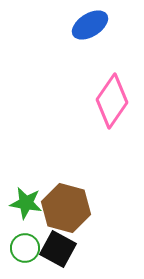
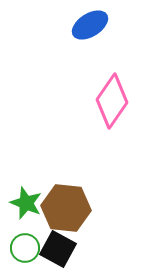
green star: rotated 12 degrees clockwise
brown hexagon: rotated 9 degrees counterclockwise
